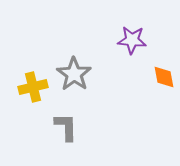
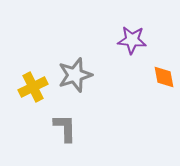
gray star: moved 1 px right, 1 px down; rotated 20 degrees clockwise
yellow cross: rotated 12 degrees counterclockwise
gray L-shape: moved 1 px left, 1 px down
